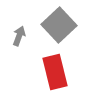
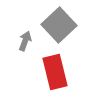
gray arrow: moved 6 px right, 5 px down
